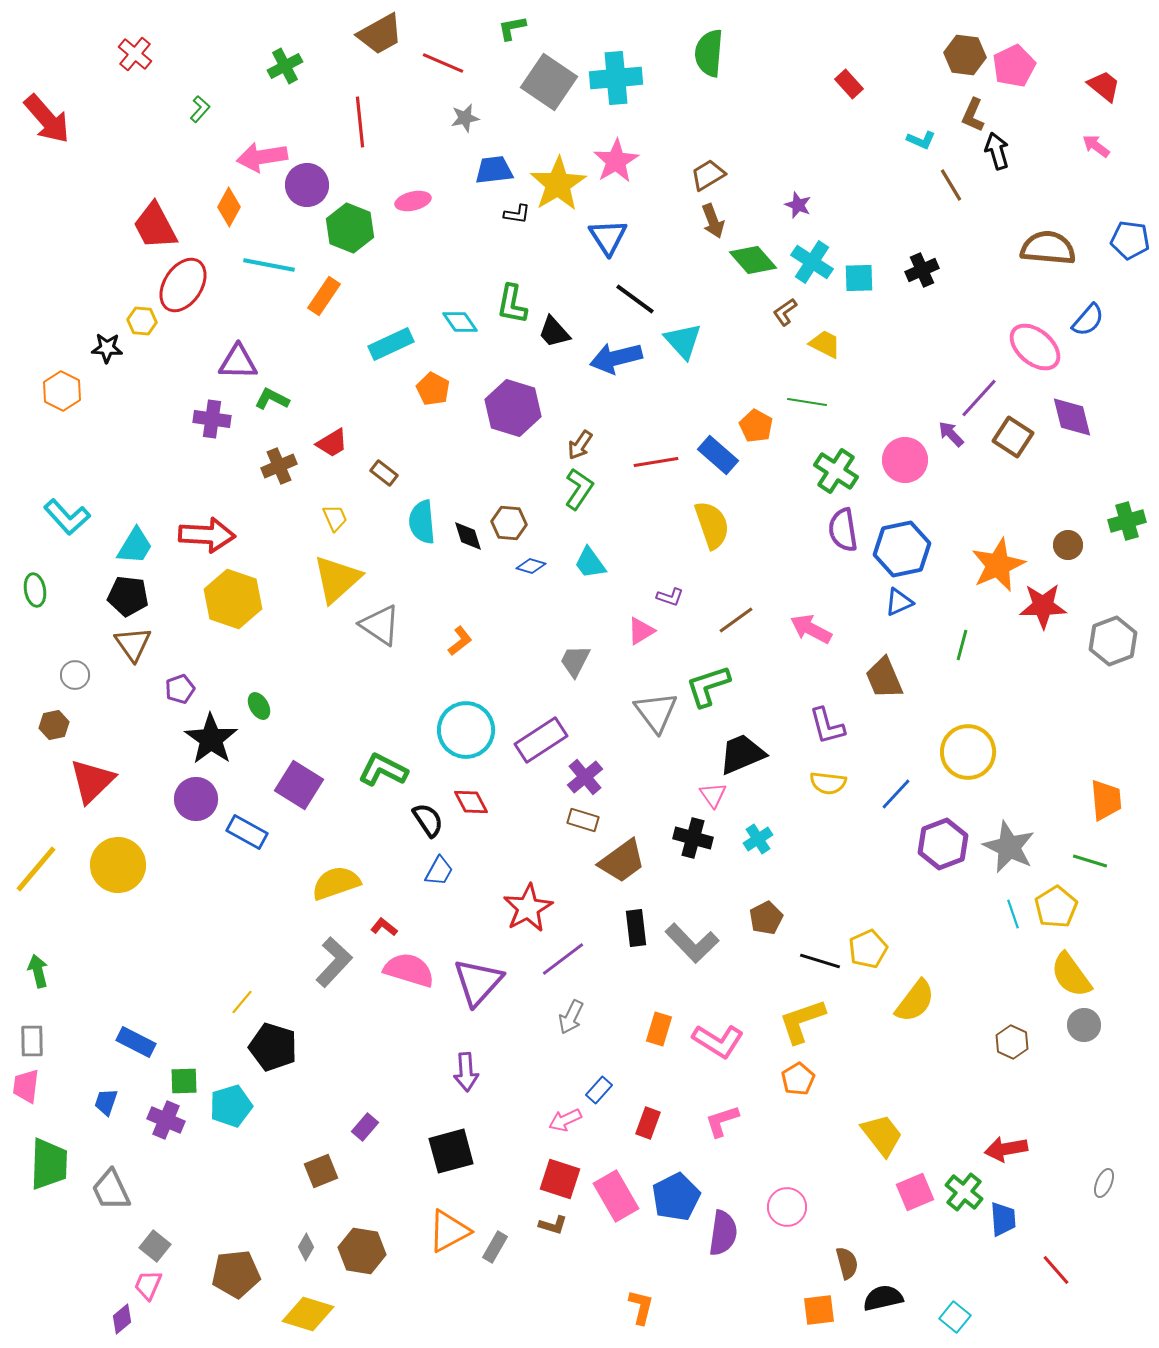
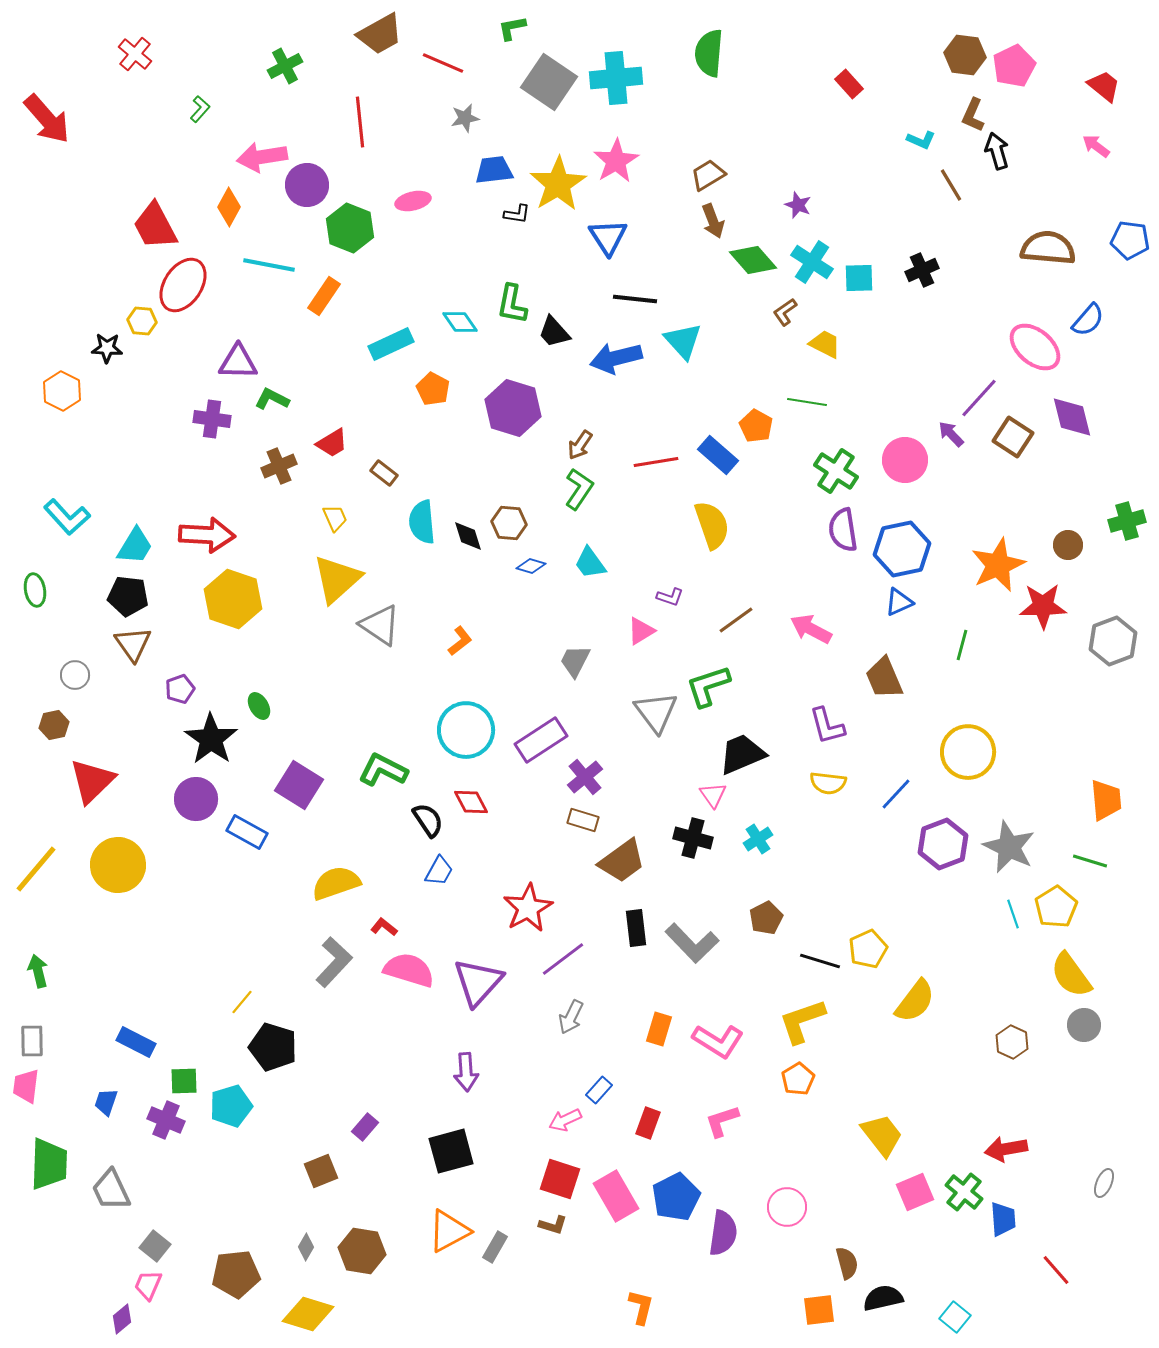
black line at (635, 299): rotated 30 degrees counterclockwise
